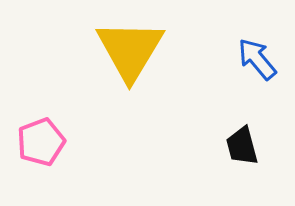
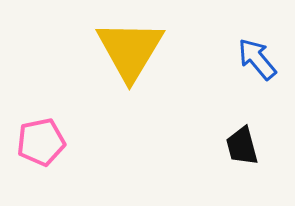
pink pentagon: rotated 9 degrees clockwise
